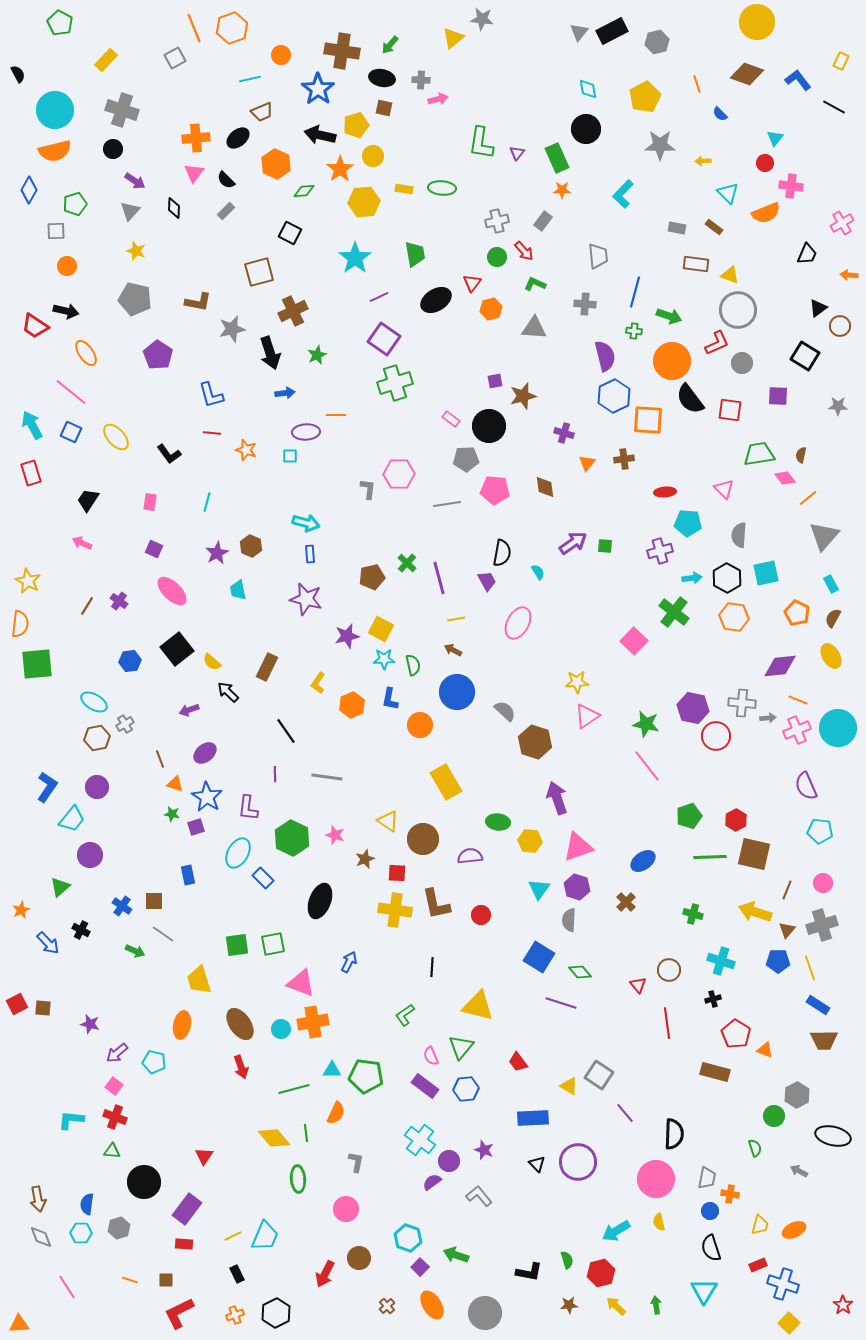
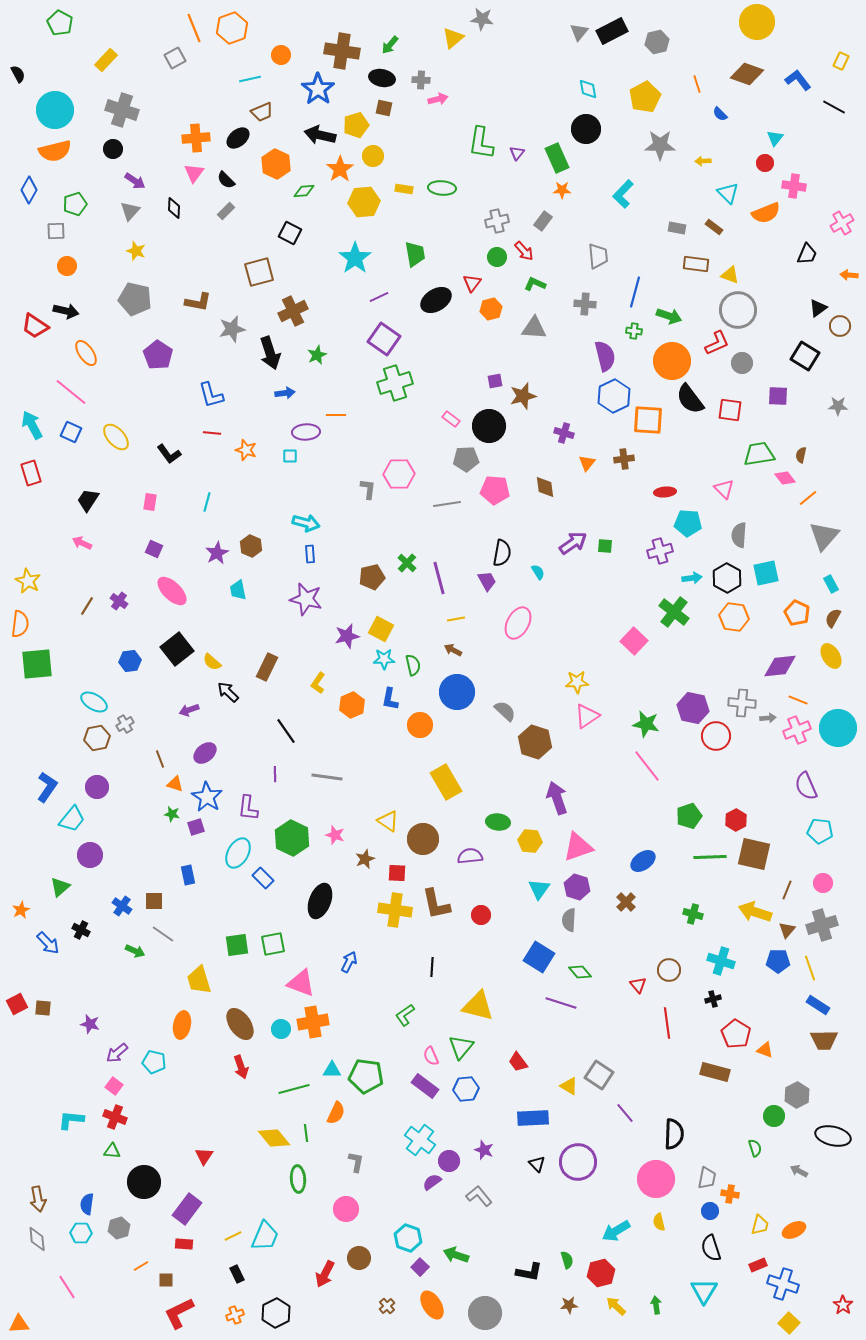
pink cross at (791, 186): moved 3 px right
gray diamond at (41, 1237): moved 4 px left, 2 px down; rotated 15 degrees clockwise
orange line at (130, 1280): moved 11 px right, 14 px up; rotated 49 degrees counterclockwise
